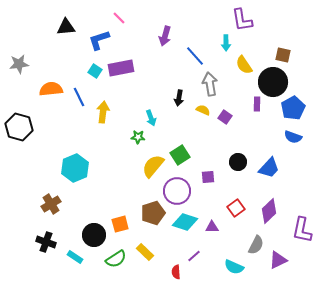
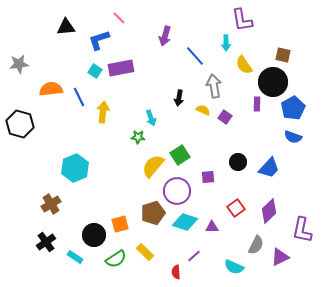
gray arrow at (210, 84): moved 4 px right, 2 px down
black hexagon at (19, 127): moved 1 px right, 3 px up
black cross at (46, 242): rotated 36 degrees clockwise
purple triangle at (278, 260): moved 2 px right, 3 px up
